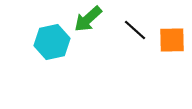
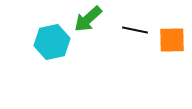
black line: rotated 30 degrees counterclockwise
